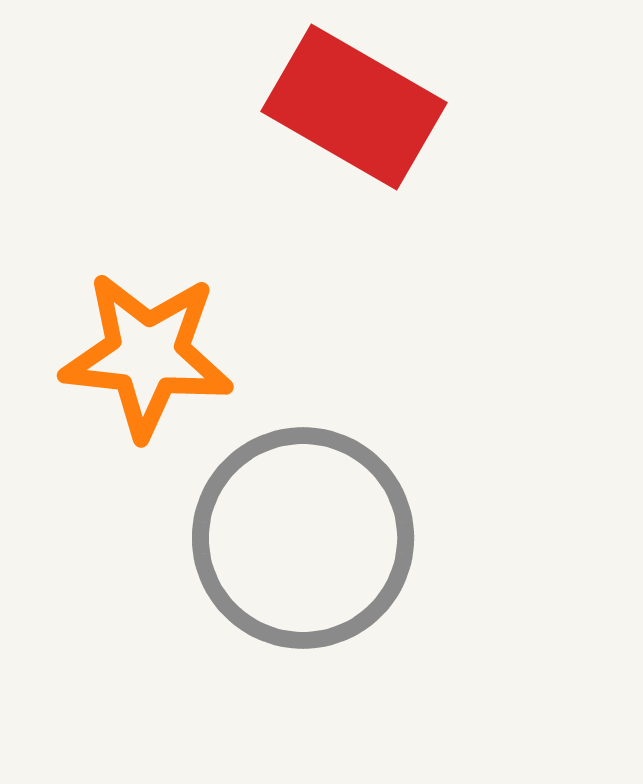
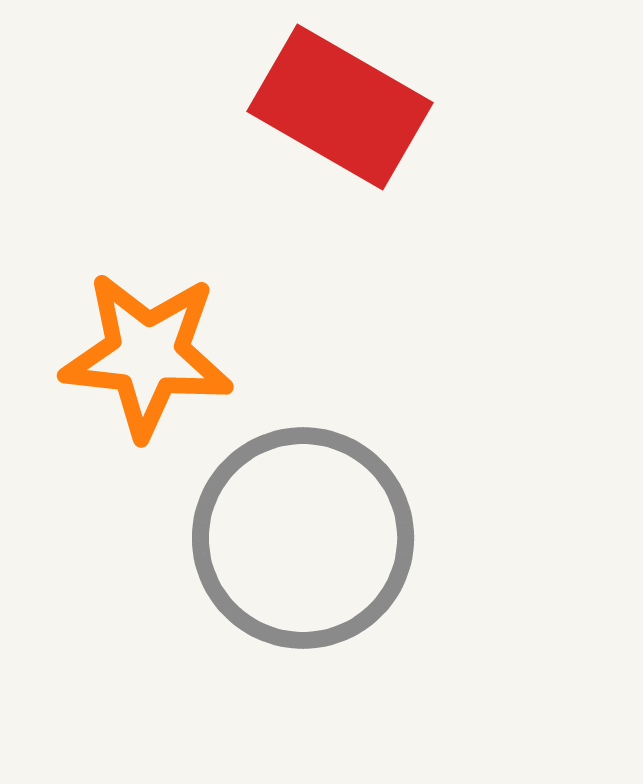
red rectangle: moved 14 px left
